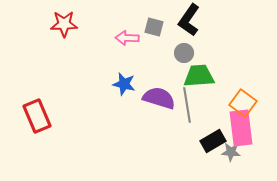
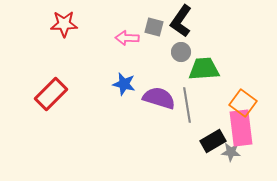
black L-shape: moved 8 px left, 1 px down
gray circle: moved 3 px left, 1 px up
green trapezoid: moved 5 px right, 7 px up
red rectangle: moved 14 px right, 22 px up; rotated 68 degrees clockwise
